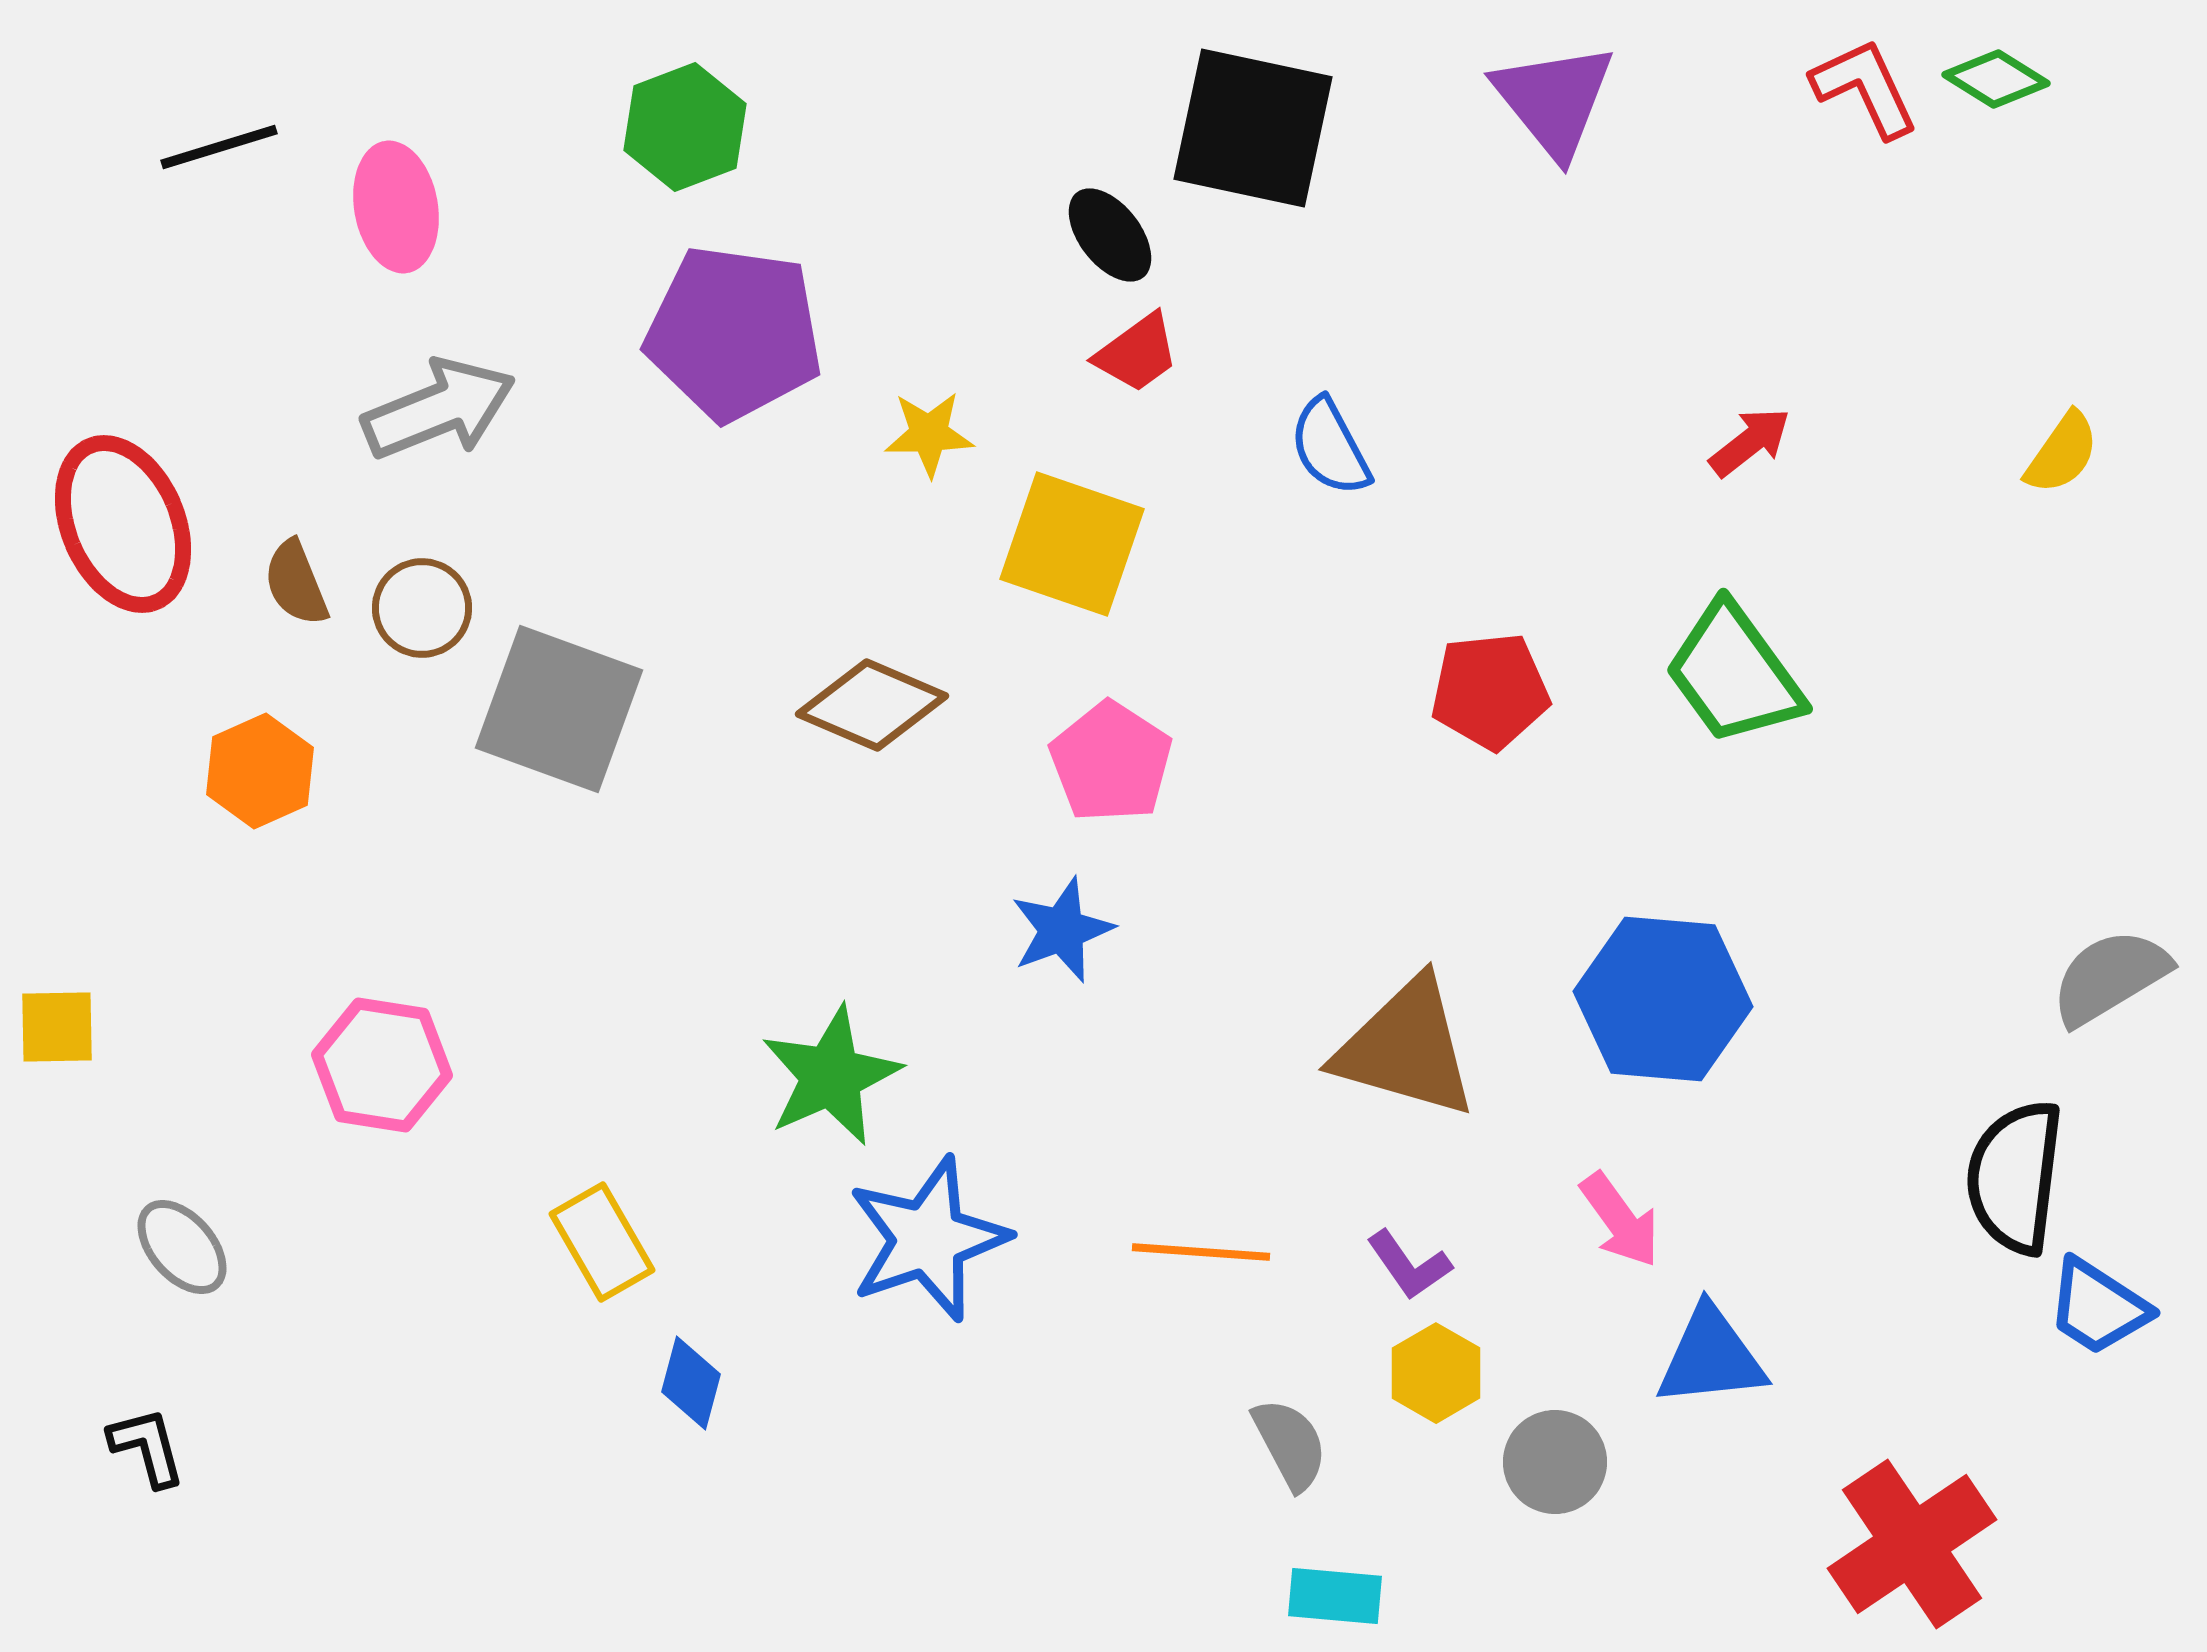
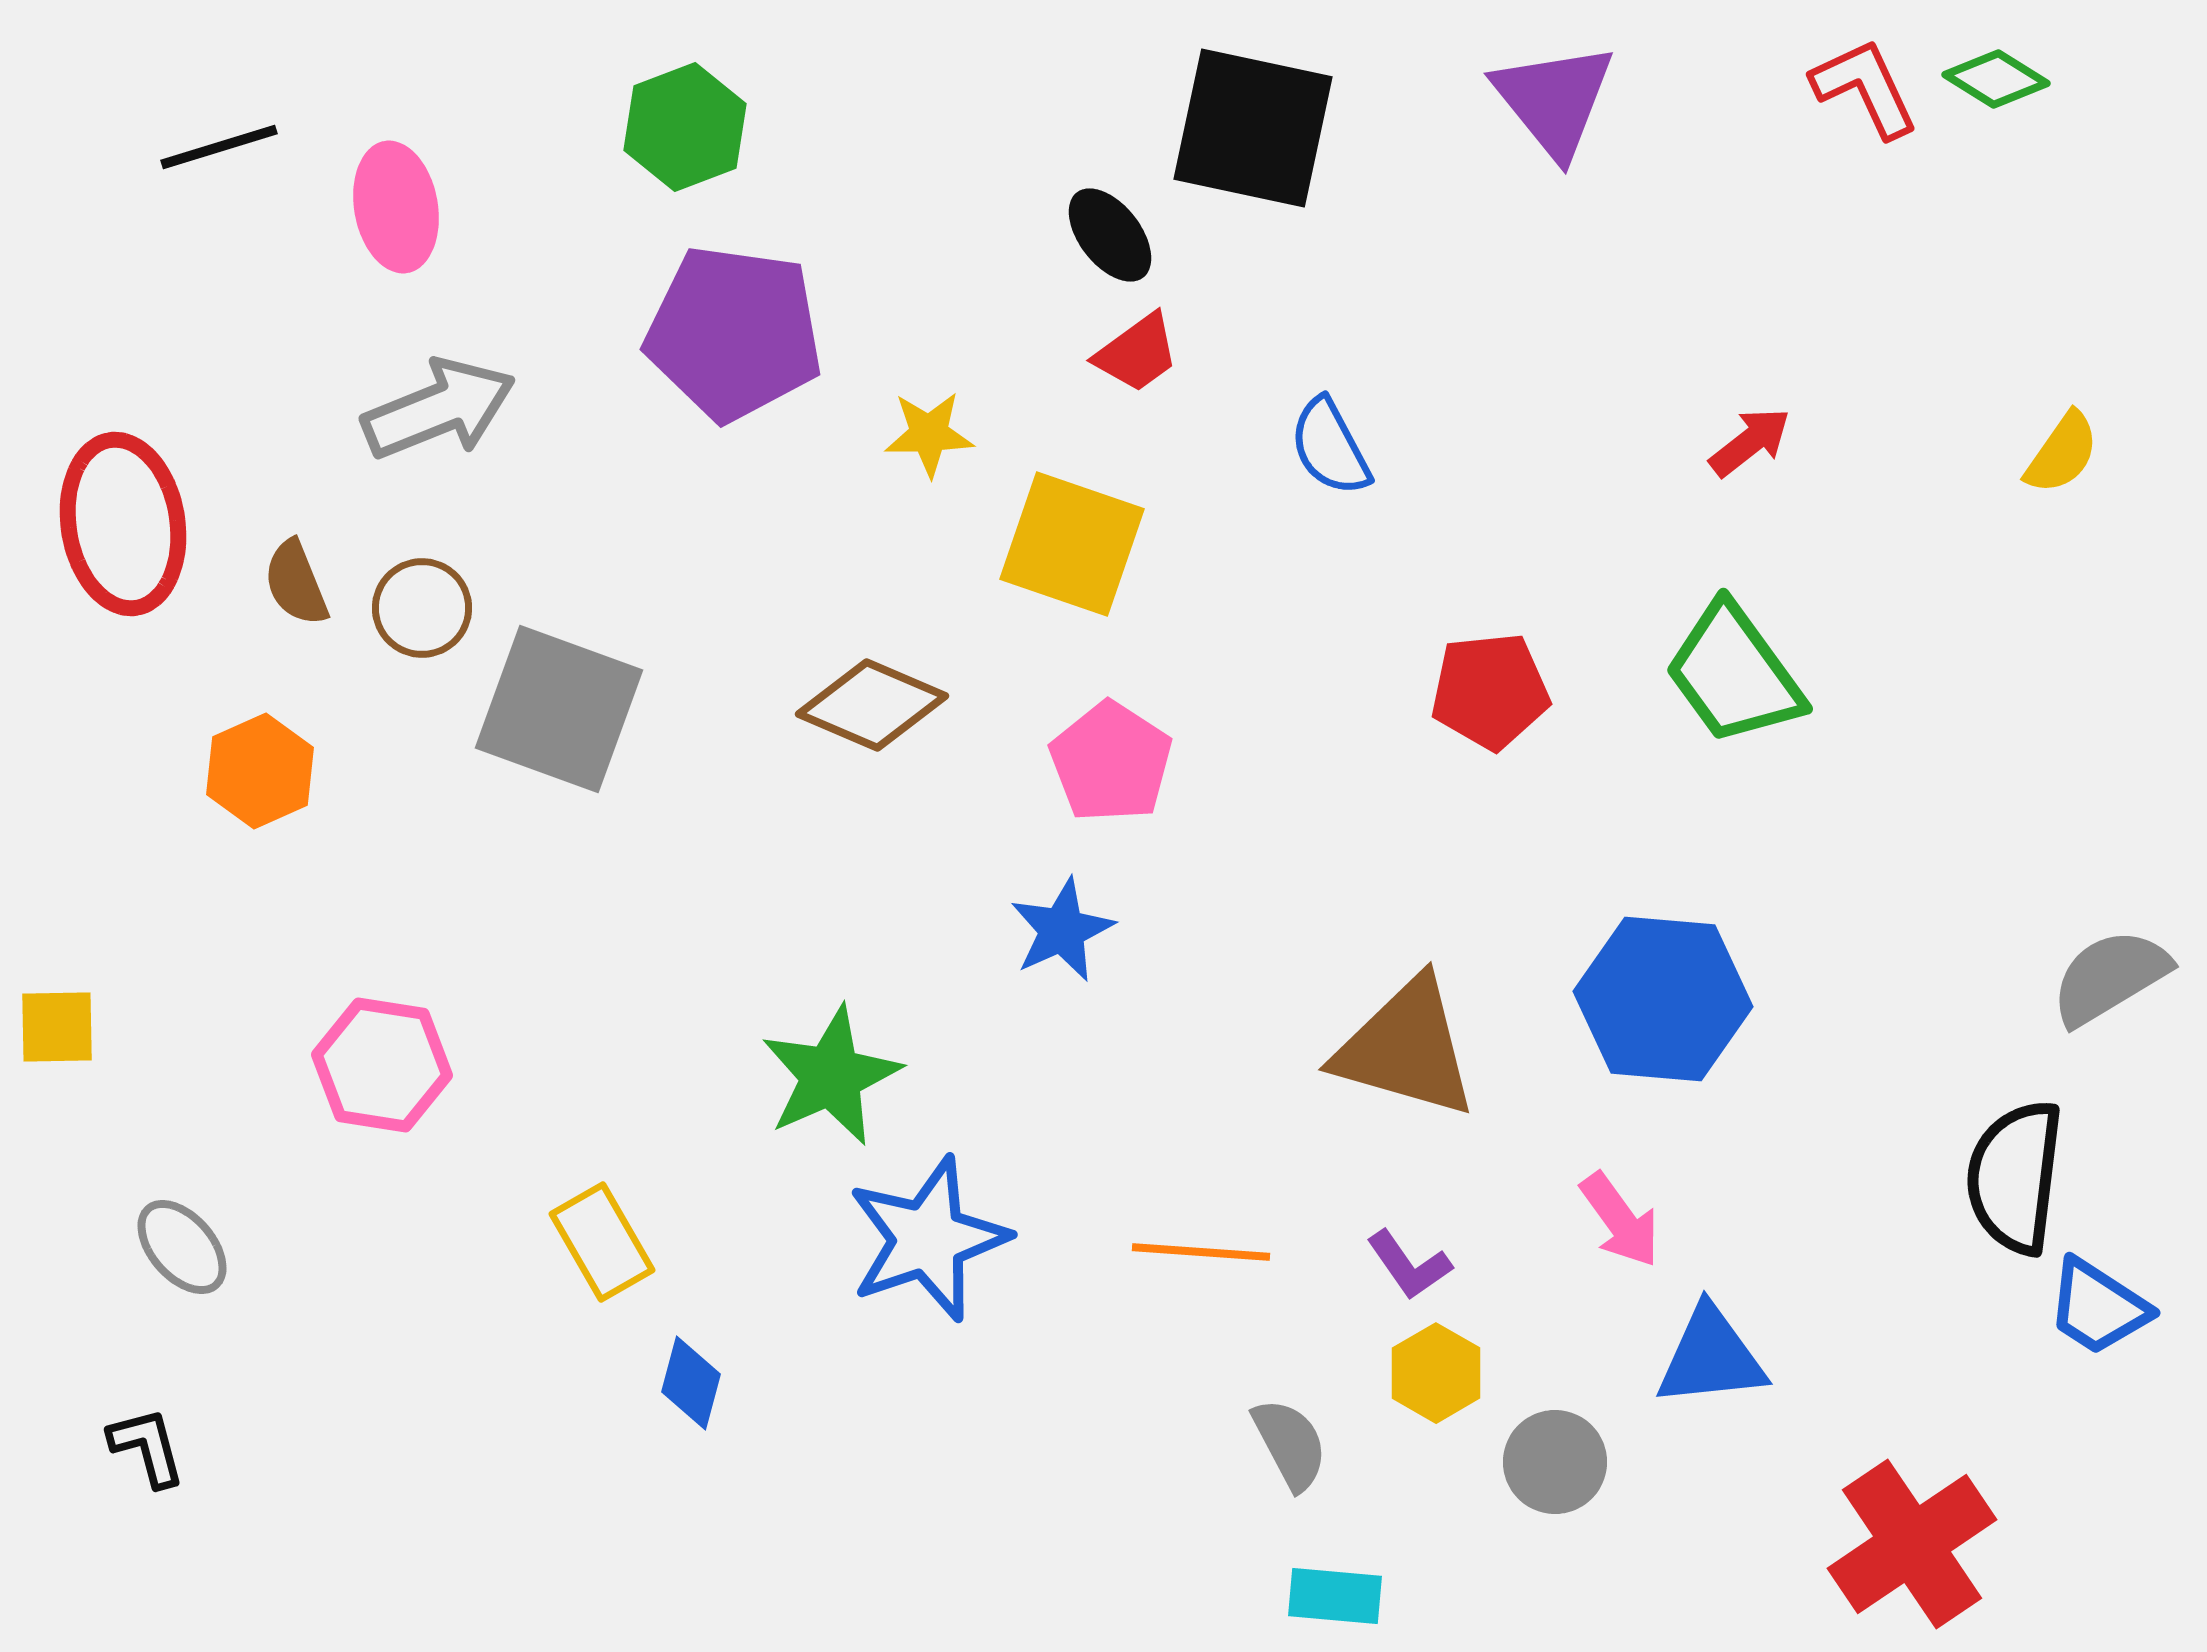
red ellipse at (123, 524): rotated 14 degrees clockwise
blue star at (1062, 930): rotated 4 degrees counterclockwise
